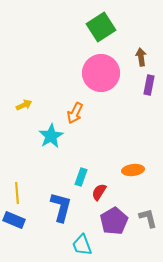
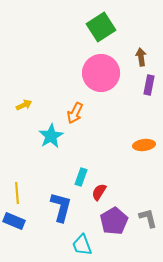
orange ellipse: moved 11 px right, 25 px up
blue rectangle: moved 1 px down
